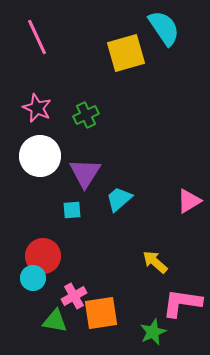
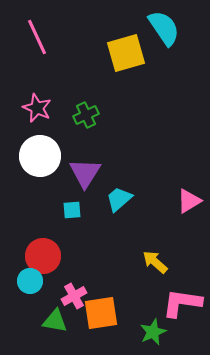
cyan circle: moved 3 px left, 3 px down
